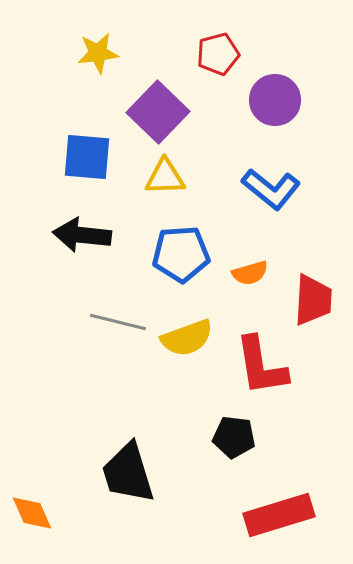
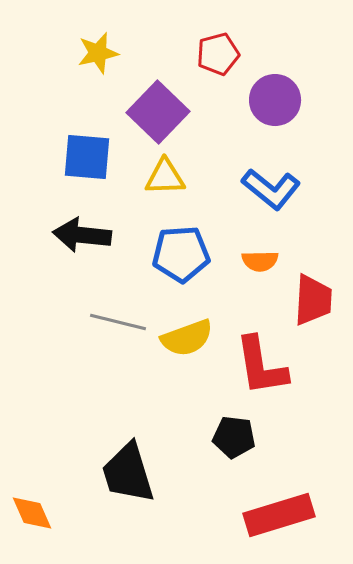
yellow star: rotated 6 degrees counterclockwise
orange semicircle: moved 10 px right, 12 px up; rotated 15 degrees clockwise
